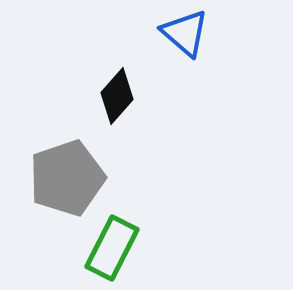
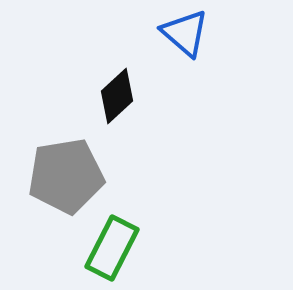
black diamond: rotated 6 degrees clockwise
gray pentagon: moved 1 px left, 2 px up; rotated 10 degrees clockwise
